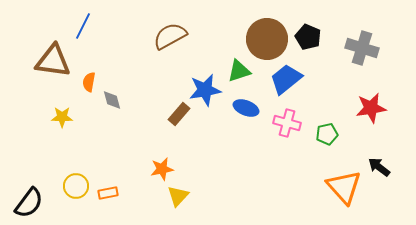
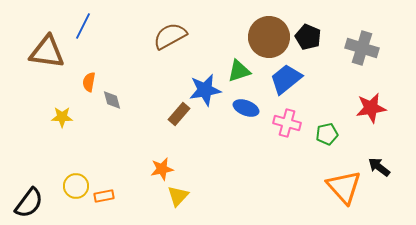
brown circle: moved 2 px right, 2 px up
brown triangle: moved 6 px left, 9 px up
orange rectangle: moved 4 px left, 3 px down
